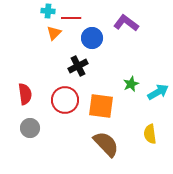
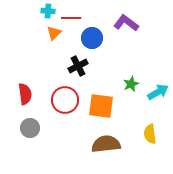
brown semicircle: rotated 52 degrees counterclockwise
